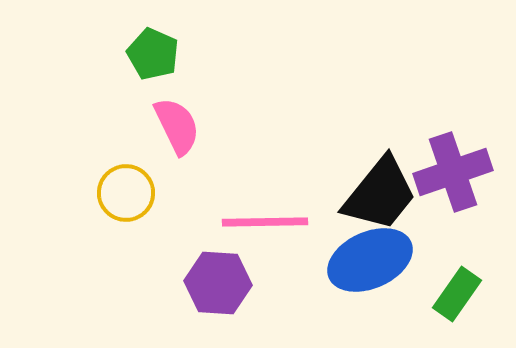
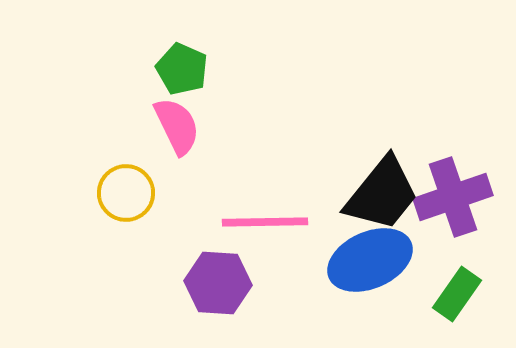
green pentagon: moved 29 px right, 15 px down
purple cross: moved 25 px down
black trapezoid: moved 2 px right
